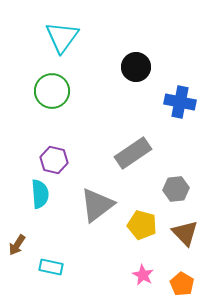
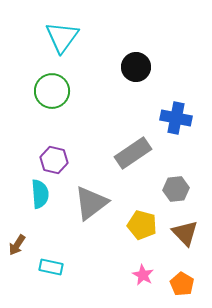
blue cross: moved 4 px left, 16 px down
gray triangle: moved 6 px left, 2 px up
